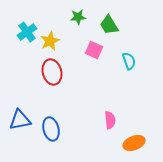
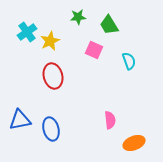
red ellipse: moved 1 px right, 4 px down
